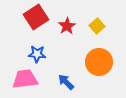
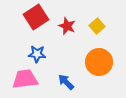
red star: rotated 18 degrees counterclockwise
